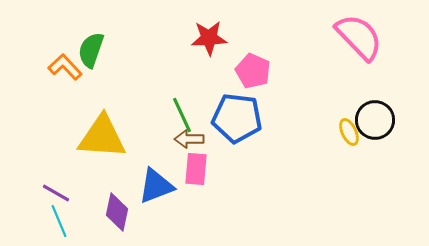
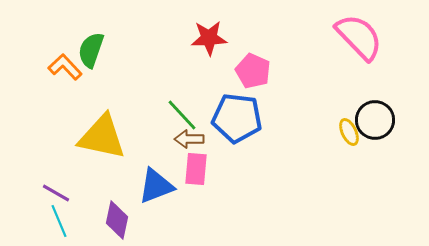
green line: rotated 18 degrees counterclockwise
yellow triangle: rotated 8 degrees clockwise
purple diamond: moved 8 px down
